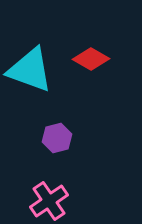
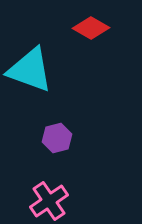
red diamond: moved 31 px up
